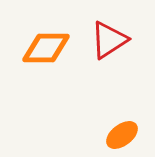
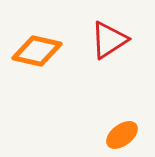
orange diamond: moved 9 px left, 3 px down; rotated 12 degrees clockwise
